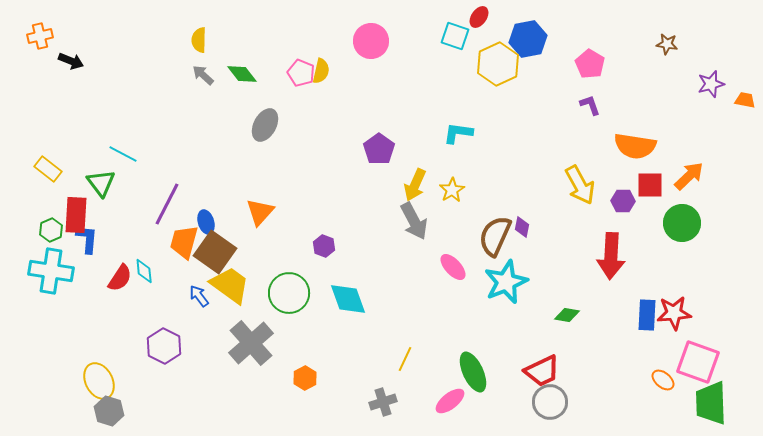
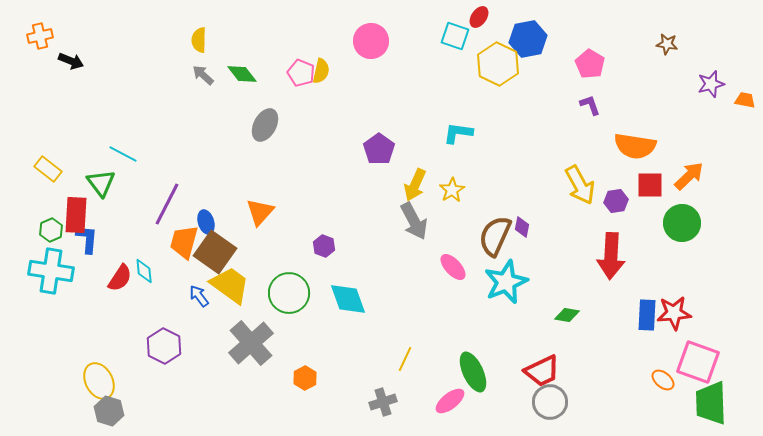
yellow hexagon at (498, 64): rotated 9 degrees counterclockwise
purple hexagon at (623, 201): moved 7 px left; rotated 10 degrees counterclockwise
